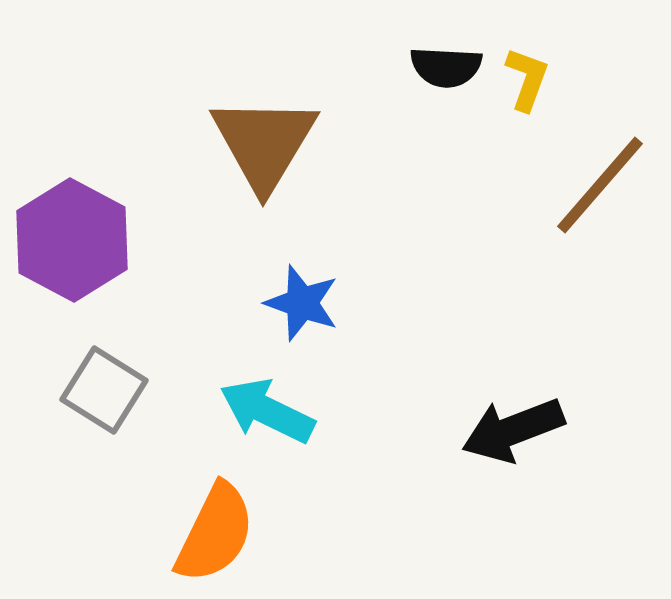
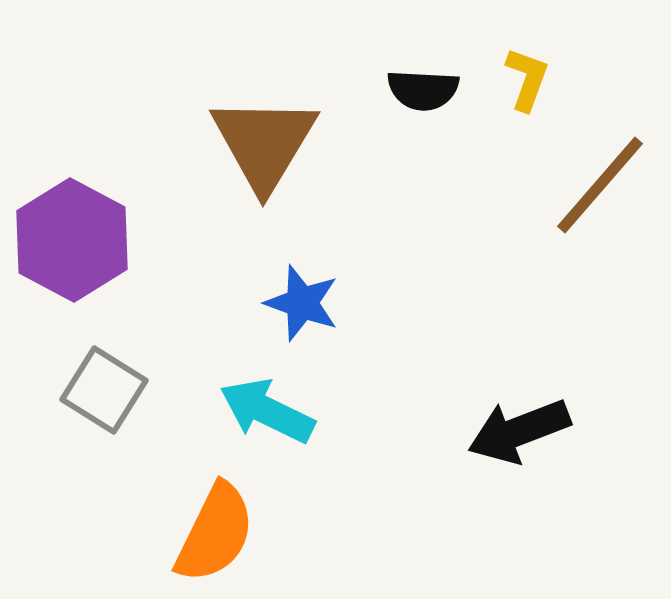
black semicircle: moved 23 px left, 23 px down
black arrow: moved 6 px right, 1 px down
